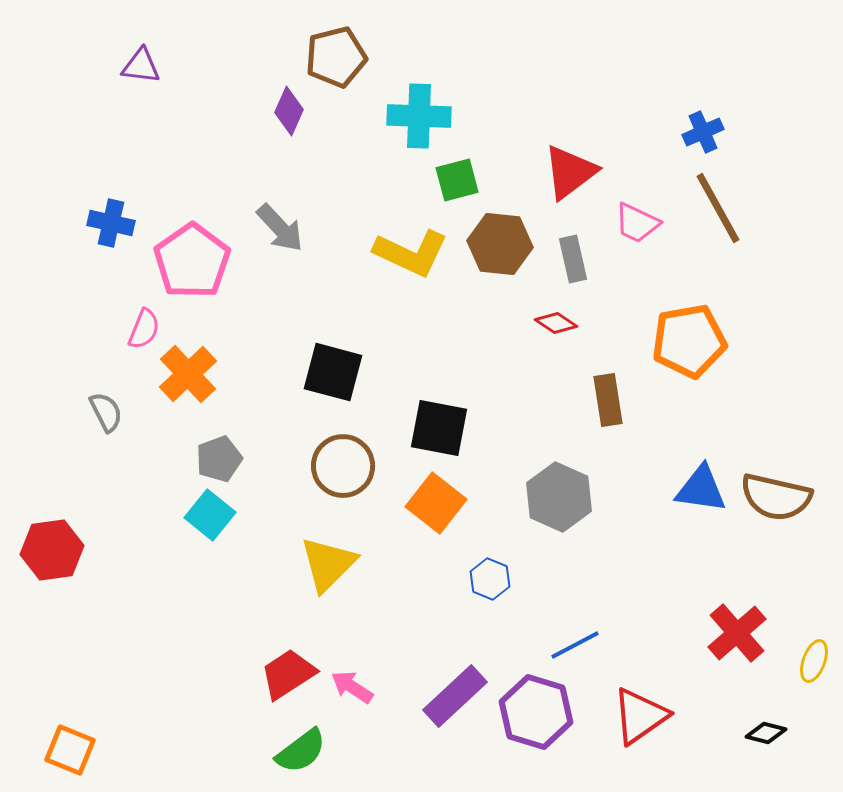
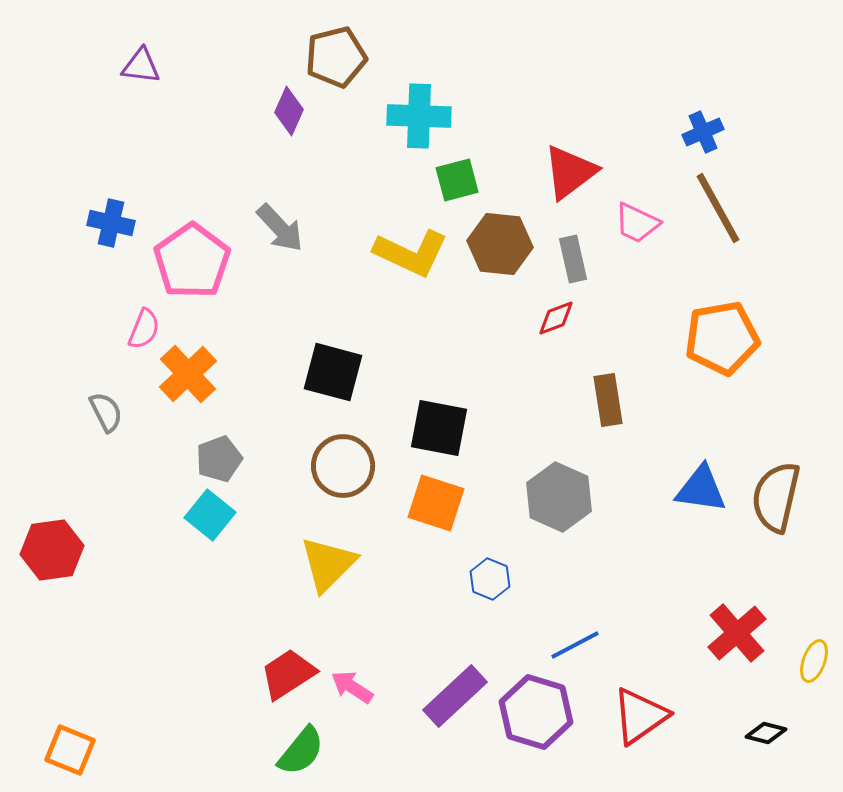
red diamond at (556, 323): moved 5 px up; rotated 54 degrees counterclockwise
orange pentagon at (689, 341): moved 33 px right, 3 px up
brown semicircle at (776, 497): rotated 90 degrees clockwise
orange square at (436, 503): rotated 20 degrees counterclockwise
green semicircle at (301, 751): rotated 14 degrees counterclockwise
